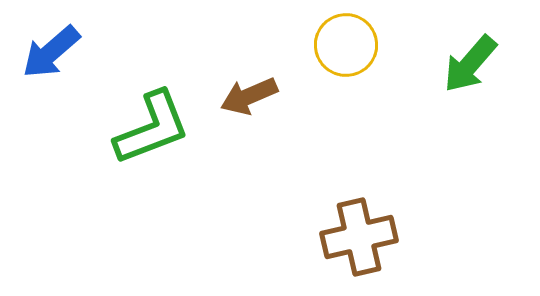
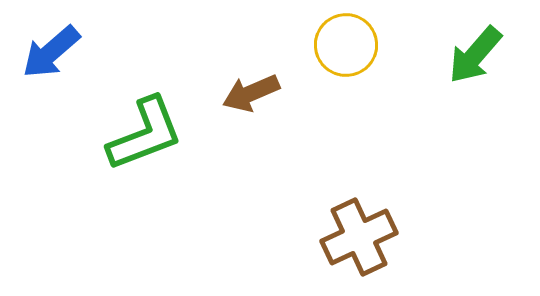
green arrow: moved 5 px right, 9 px up
brown arrow: moved 2 px right, 3 px up
green L-shape: moved 7 px left, 6 px down
brown cross: rotated 12 degrees counterclockwise
